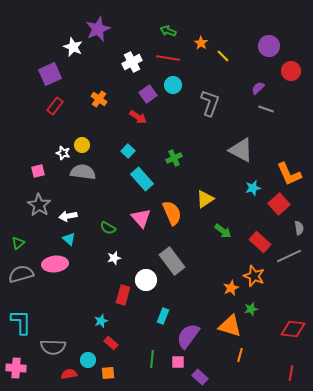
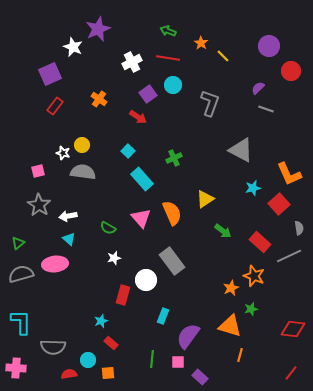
red line at (291, 373): rotated 28 degrees clockwise
